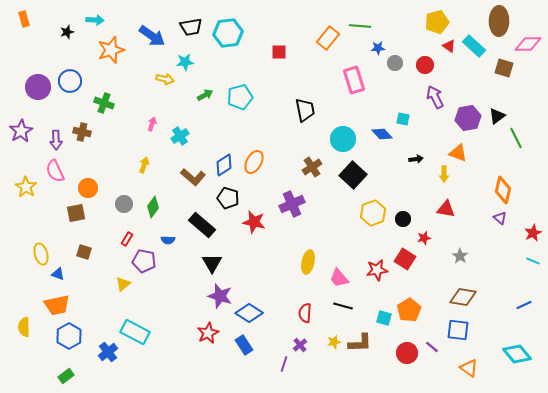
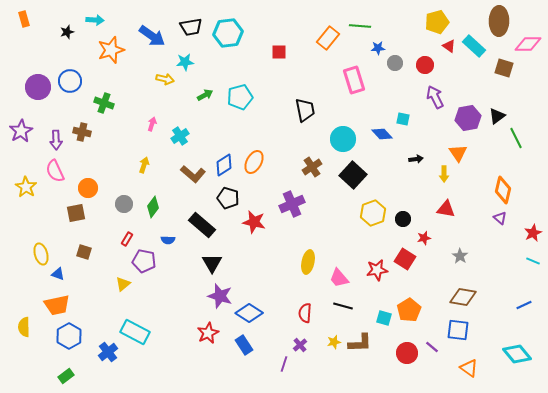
orange triangle at (458, 153): rotated 36 degrees clockwise
brown L-shape at (193, 177): moved 3 px up
